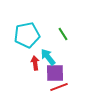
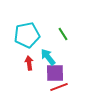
red arrow: moved 6 px left
